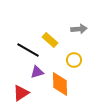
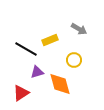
gray arrow: rotated 35 degrees clockwise
yellow rectangle: rotated 63 degrees counterclockwise
black line: moved 2 px left, 1 px up
orange diamond: rotated 15 degrees counterclockwise
